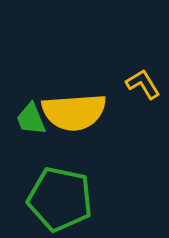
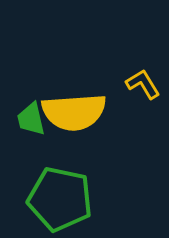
green trapezoid: rotated 9 degrees clockwise
